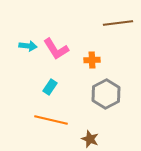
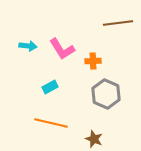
pink L-shape: moved 6 px right
orange cross: moved 1 px right, 1 px down
cyan rectangle: rotated 28 degrees clockwise
gray hexagon: rotated 8 degrees counterclockwise
orange line: moved 3 px down
brown star: moved 4 px right
